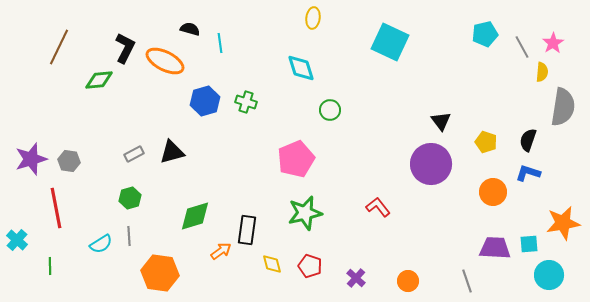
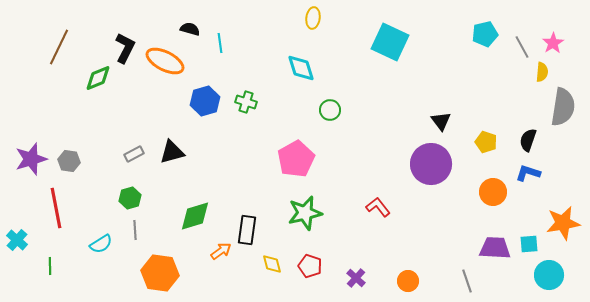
green diamond at (99, 80): moved 1 px left, 2 px up; rotated 16 degrees counterclockwise
pink pentagon at (296, 159): rotated 6 degrees counterclockwise
gray line at (129, 236): moved 6 px right, 6 px up
